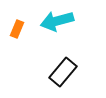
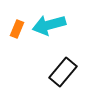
cyan arrow: moved 8 px left, 4 px down
